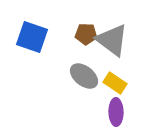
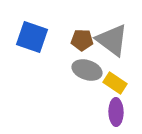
brown pentagon: moved 4 px left, 6 px down
gray ellipse: moved 3 px right, 6 px up; rotated 20 degrees counterclockwise
